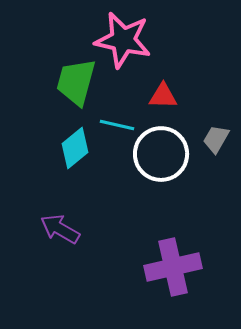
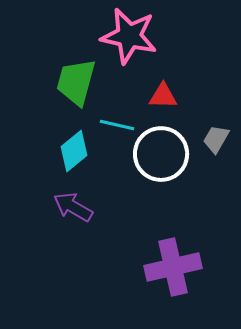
pink star: moved 6 px right, 4 px up
cyan diamond: moved 1 px left, 3 px down
purple arrow: moved 13 px right, 22 px up
